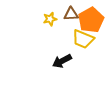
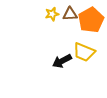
brown triangle: moved 1 px left
yellow star: moved 2 px right, 5 px up
yellow trapezoid: moved 1 px right, 13 px down
